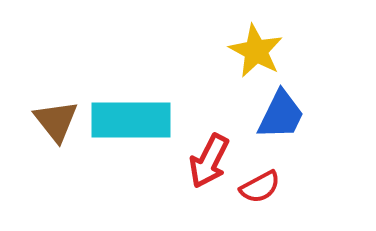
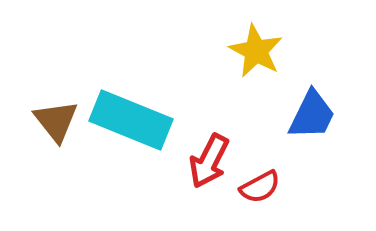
blue trapezoid: moved 31 px right
cyan rectangle: rotated 22 degrees clockwise
